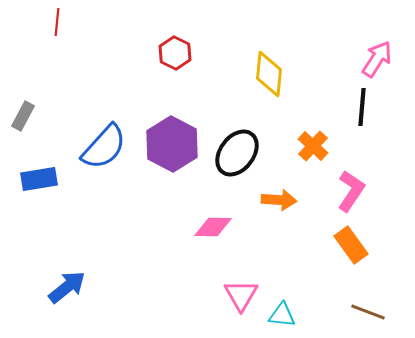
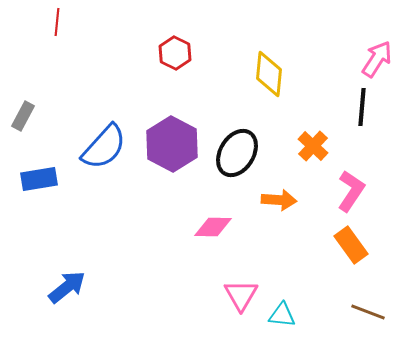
black ellipse: rotated 6 degrees counterclockwise
